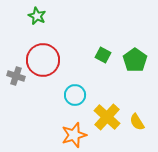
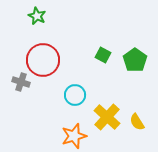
gray cross: moved 5 px right, 6 px down
orange star: moved 1 px down
